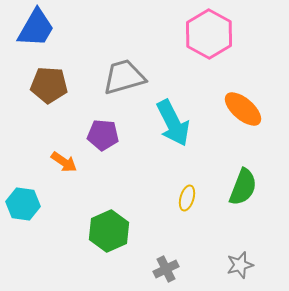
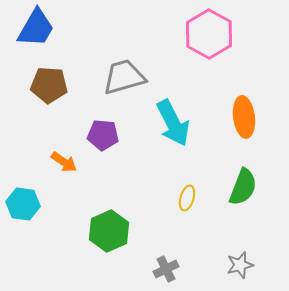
orange ellipse: moved 1 px right, 8 px down; rotated 42 degrees clockwise
